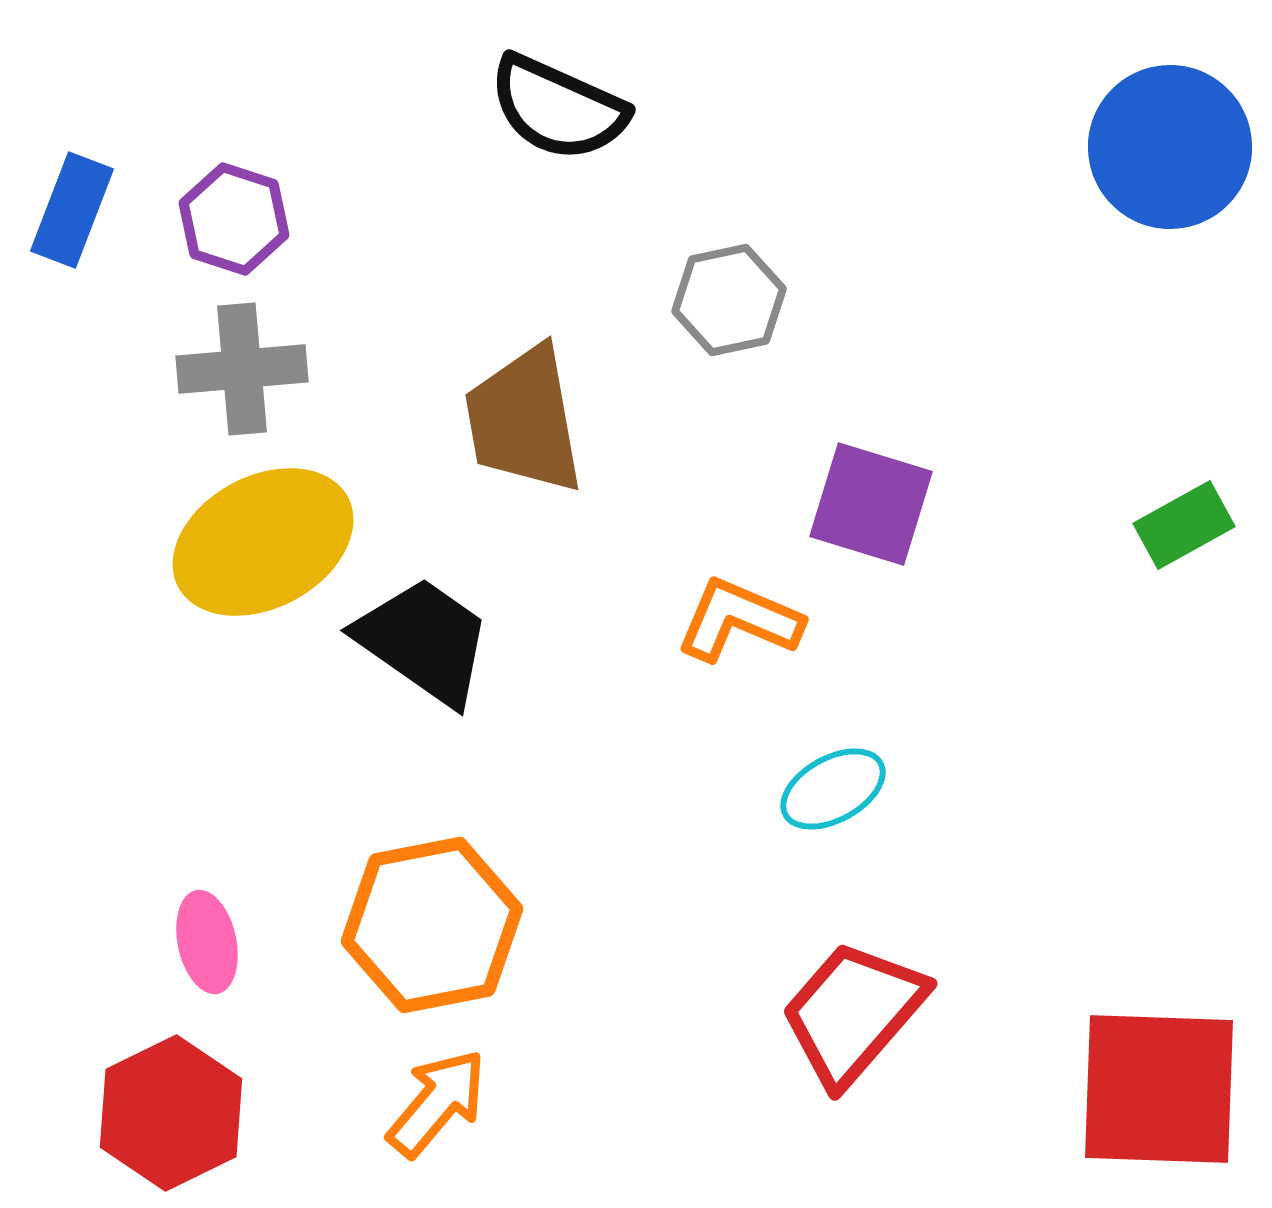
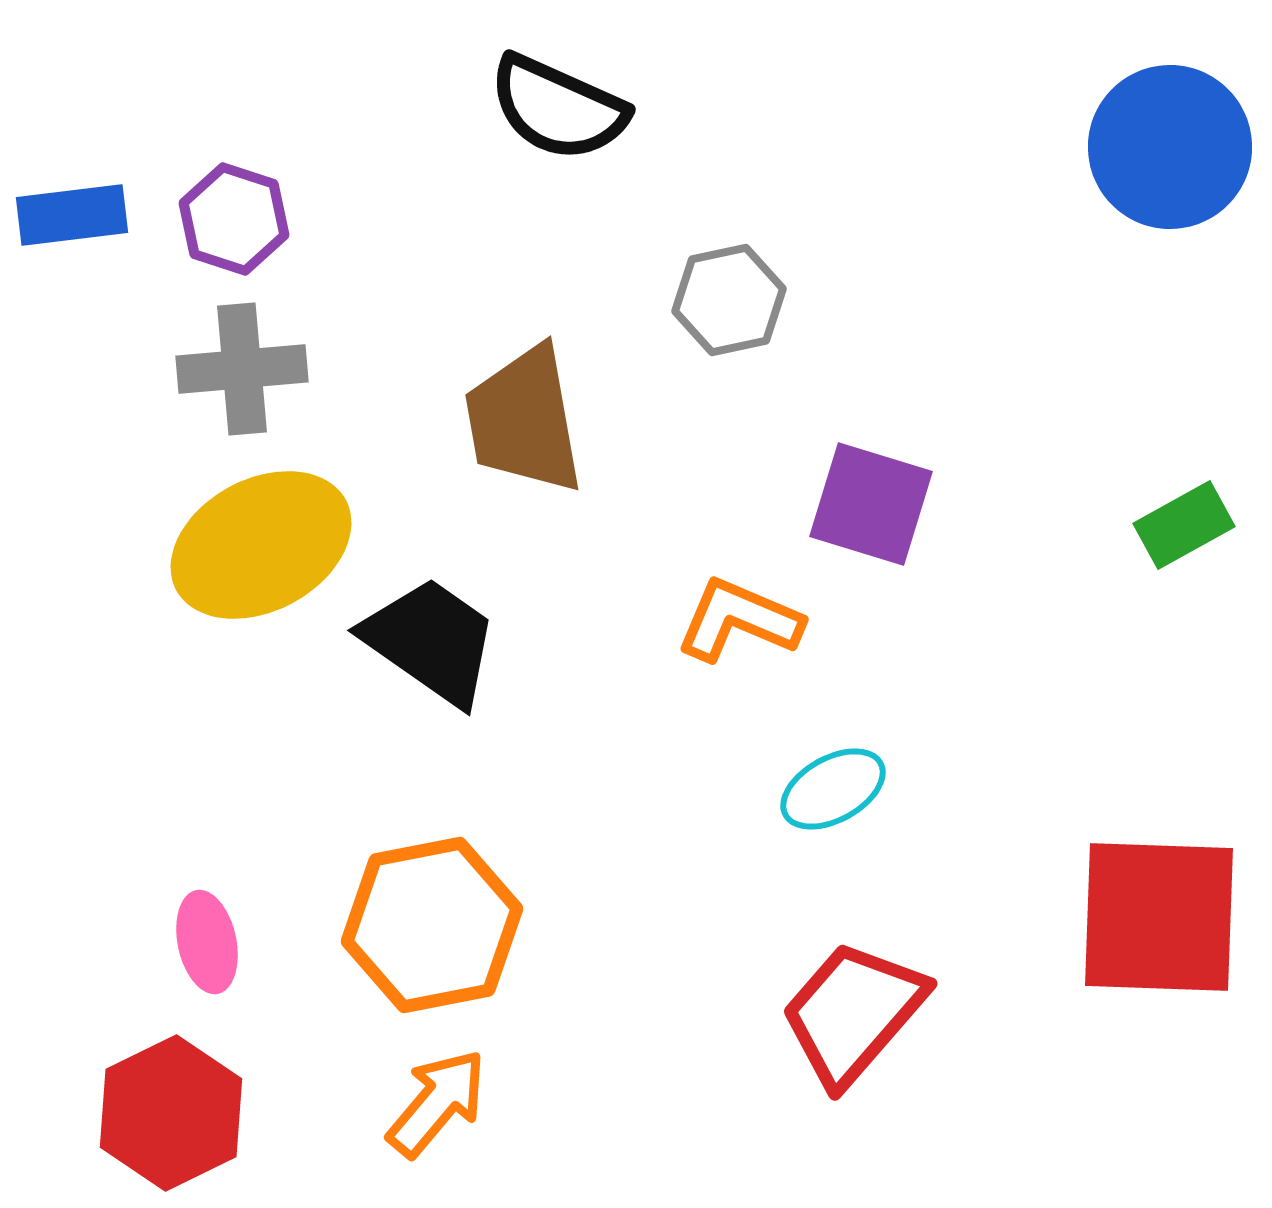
blue rectangle: moved 5 px down; rotated 62 degrees clockwise
yellow ellipse: moved 2 px left, 3 px down
black trapezoid: moved 7 px right
red square: moved 172 px up
